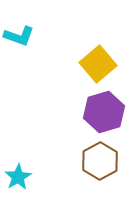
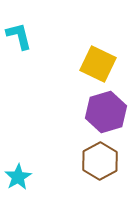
cyan L-shape: rotated 124 degrees counterclockwise
yellow square: rotated 24 degrees counterclockwise
purple hexagon: moved 2 px right
